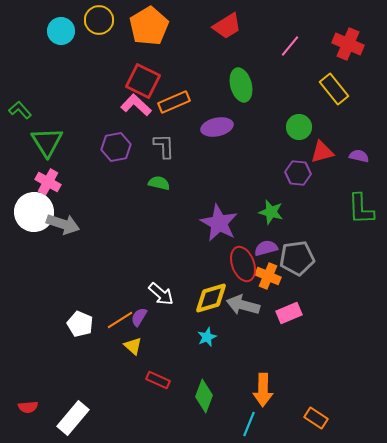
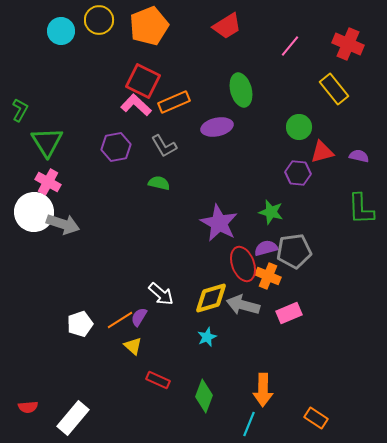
orange pentagon at (149, 26): rotated 9 degrees clockwise
green ellipse at (241, 85): moved 5 px down
green L-shape at (20, 110): rotated 70 degrees clockwise
gray L-shape at (164, 146): rotated 152 degrees clockwise
gray pentagon at (297, 258): moved 3 px left, 7 px up
white pentagon at (80, 324): rotated 30 degrees clockwise
